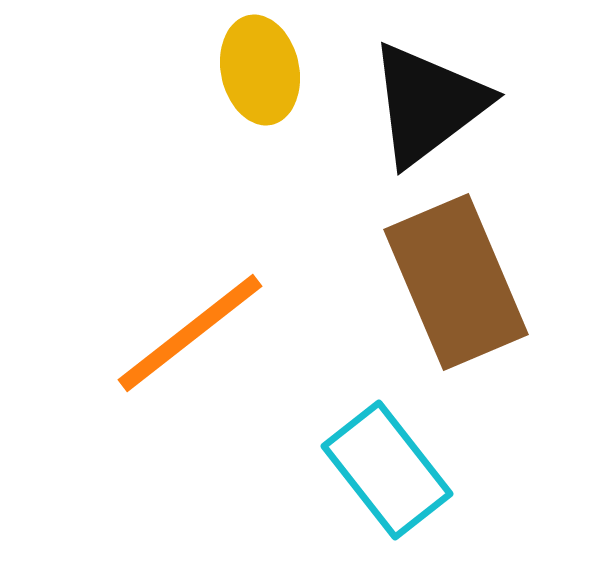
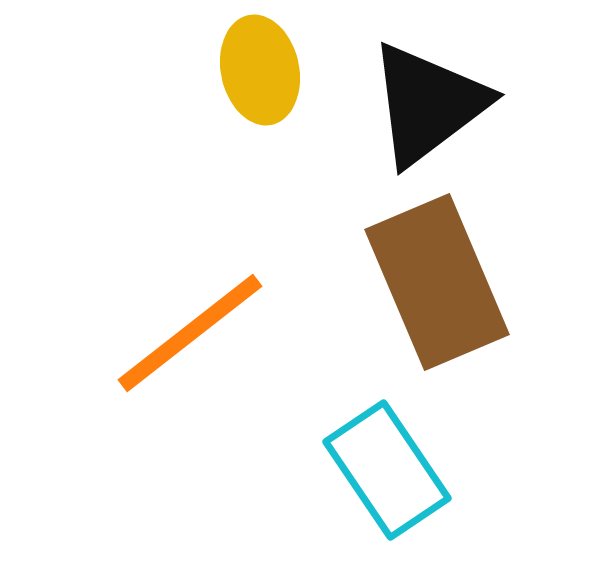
brown rectangle: moved 19 px left
cyan rectangle: rotated 4 degrees clockwise
